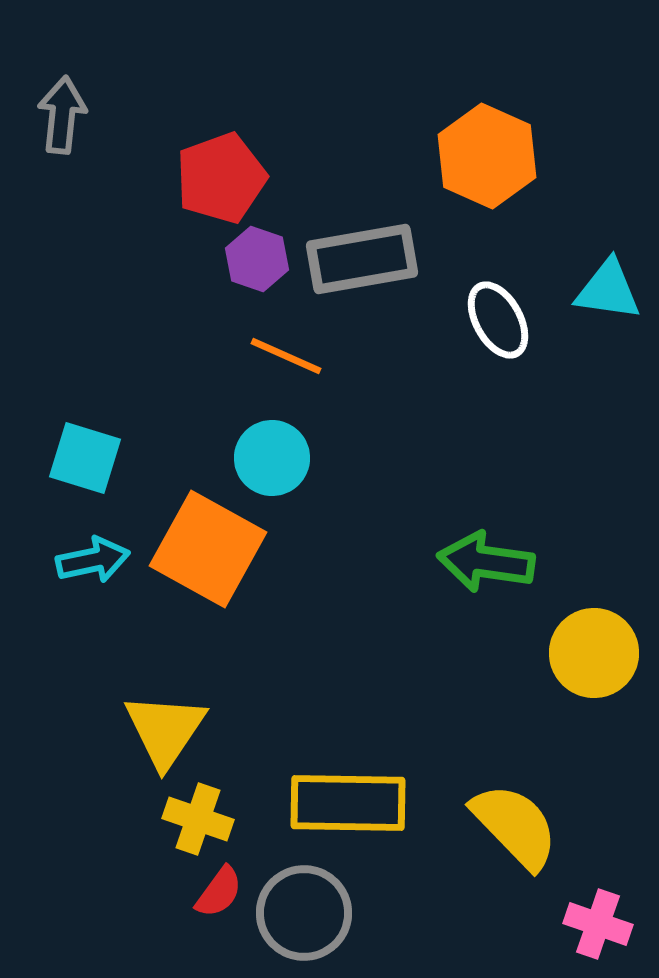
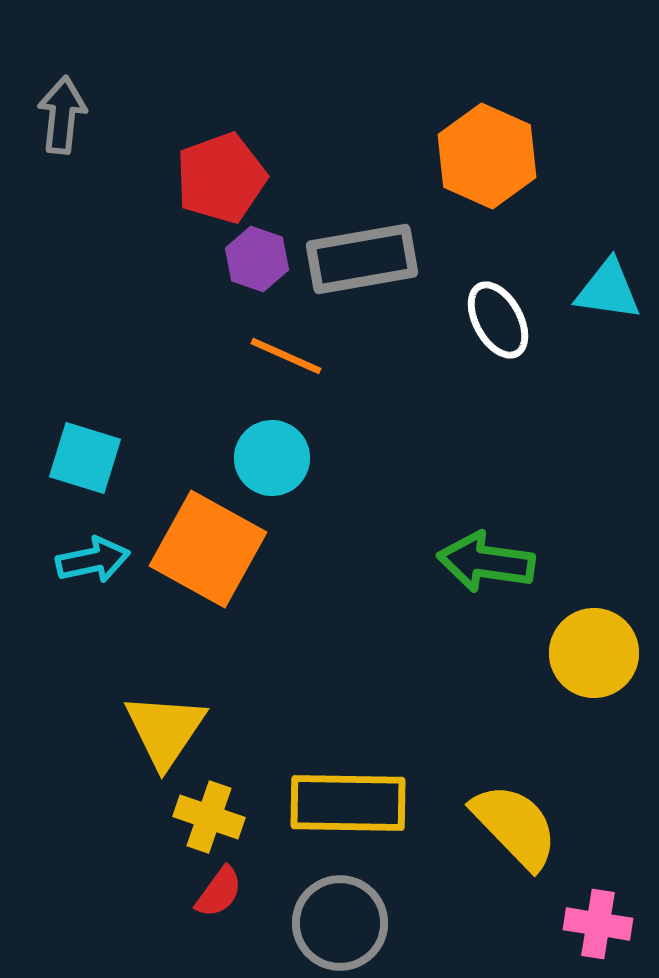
yellow cross: moved 11 px right, 2 px up
gray circle: moved 36 px right, 10 px down
pink cross: rotated 10 degrees counterclockwise
